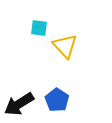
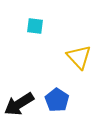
cyan square: moved 4 px left, 2 px up
yellow triangle: moved 14 px right, 11 px down
